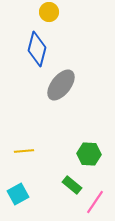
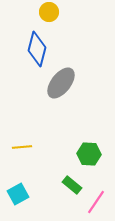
gray ellipse: moved 2 px up
yellow line: moved 2 px left, 4 px up
pink line: moved 1 px right
